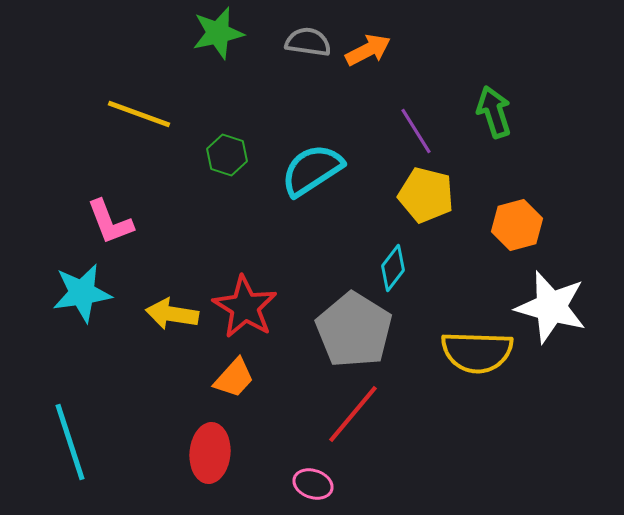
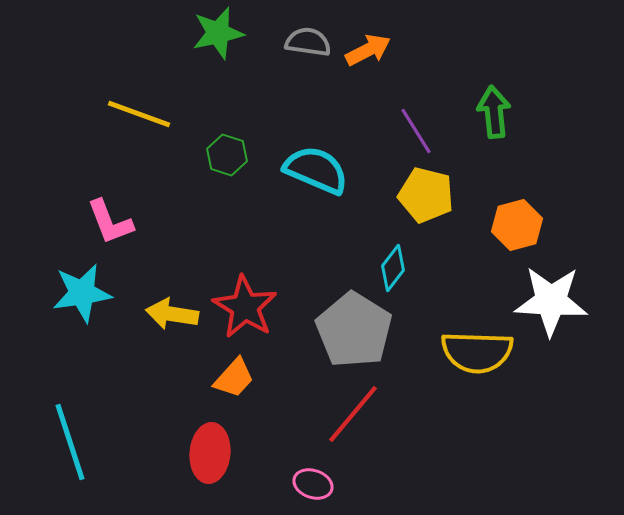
green arrow: rotated 12 degrees clockwise
cyan semicircle: moved 4 px right; rotated 56 degrees clockwise
white star: moved 6 px up; rotated 12 degrees counterclockwise
